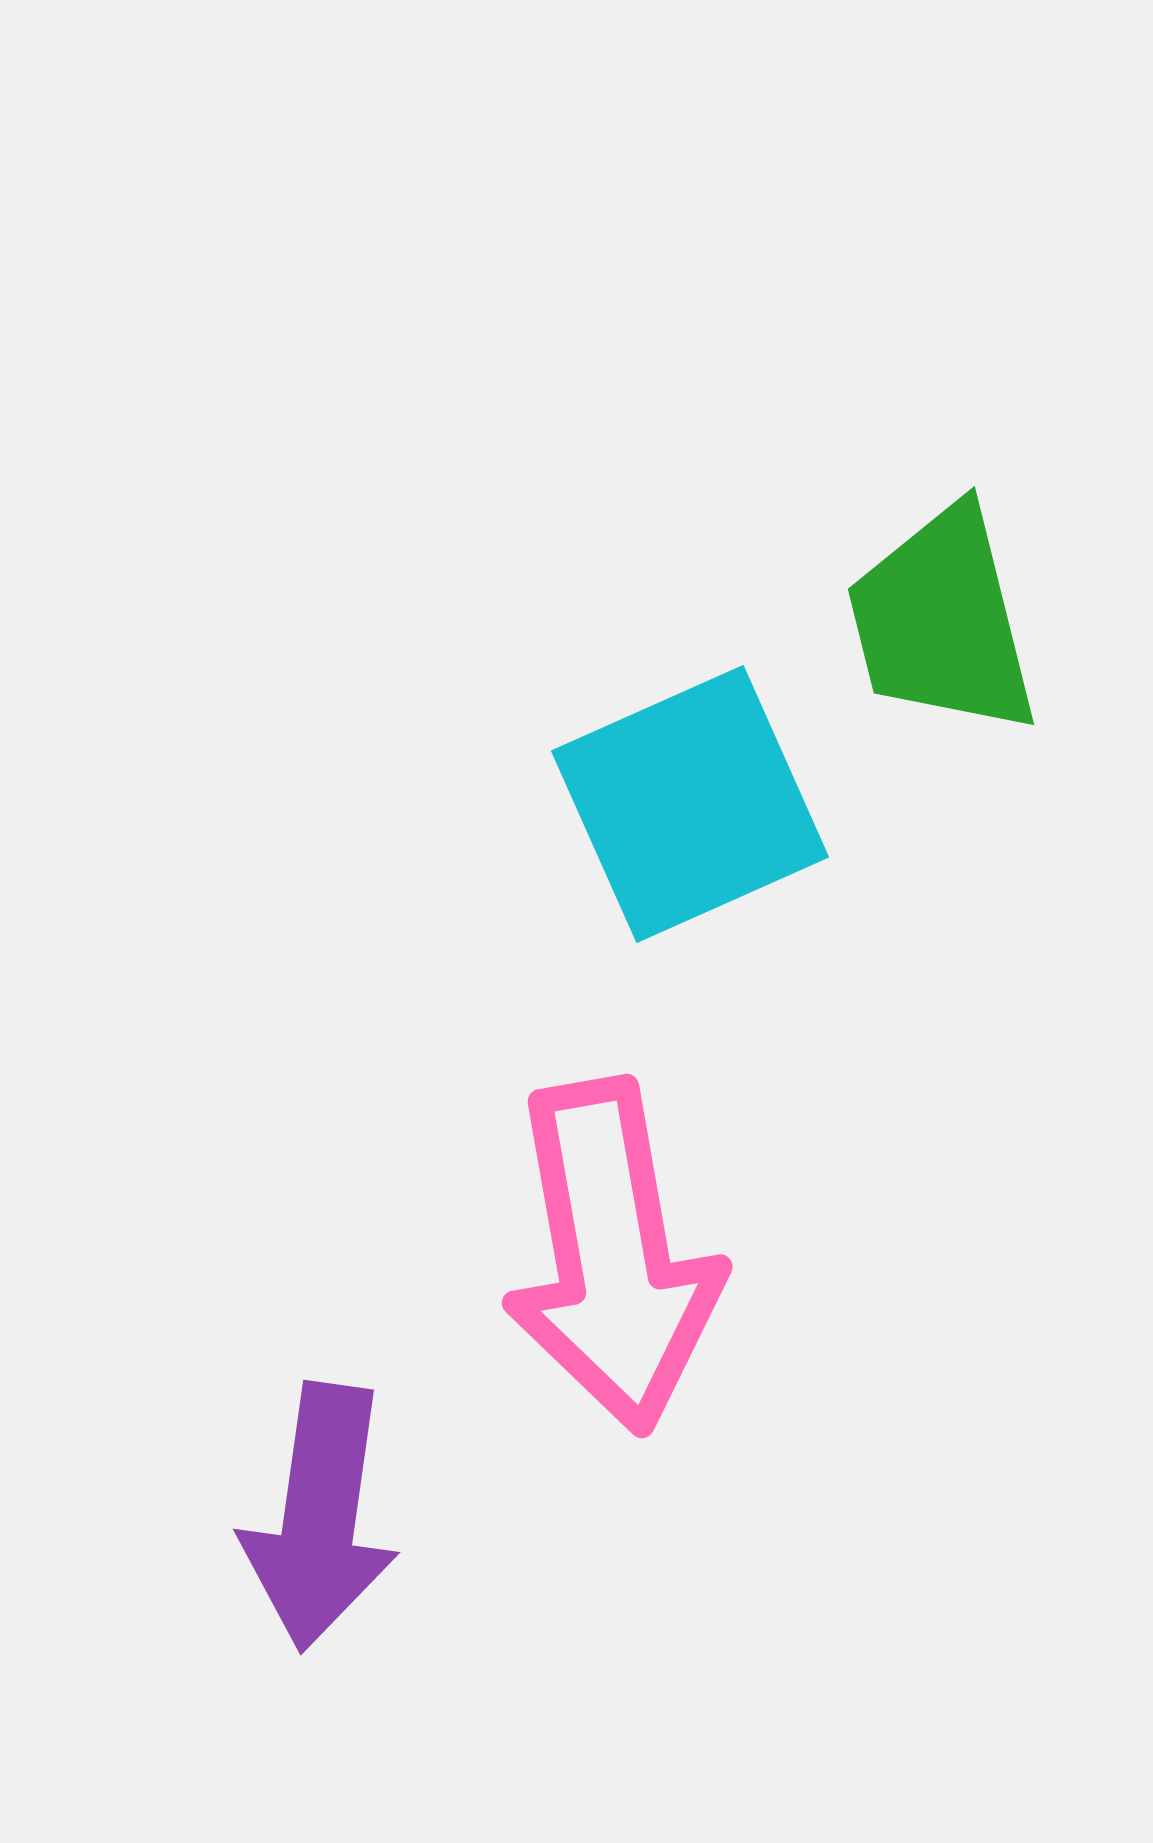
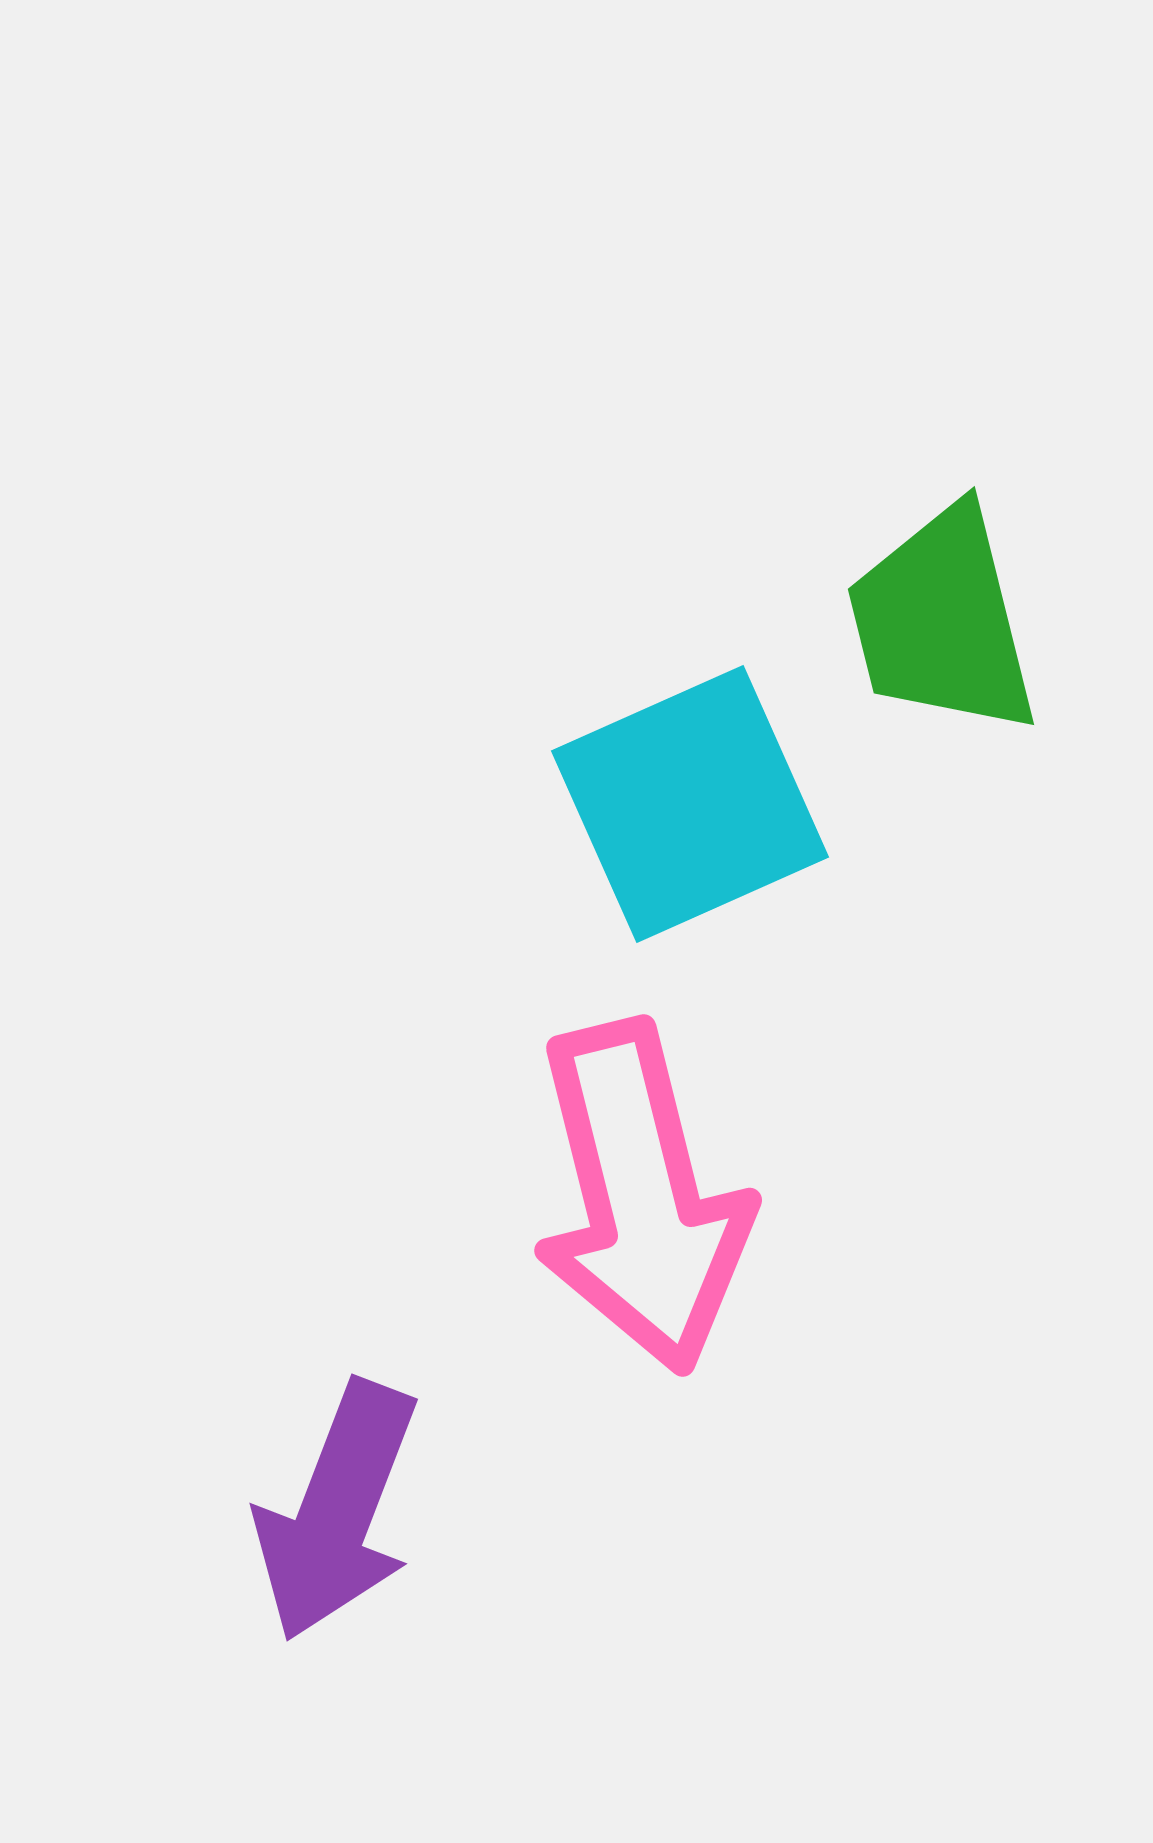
pink arrow: moved 29 px right, 59 px up; rotated 4 degrees counterclockwise
purple arrow: moved 17 px right, 6 px up; rotated 13 degrees clockwise
